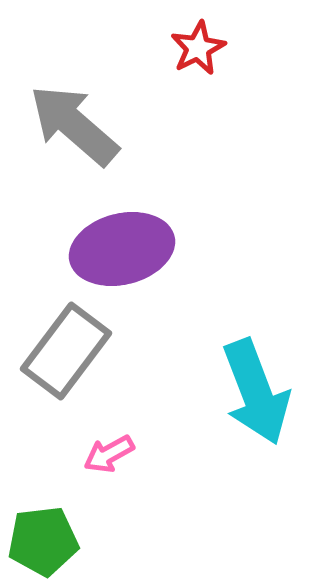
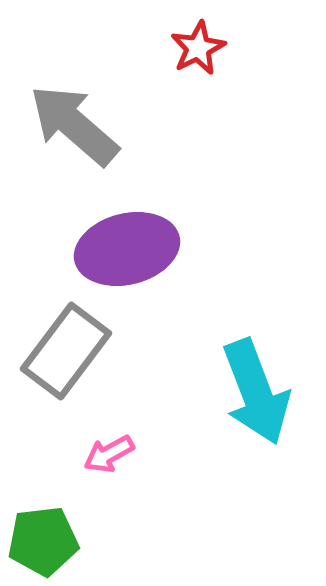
purple ellipse: moved 5 px right
